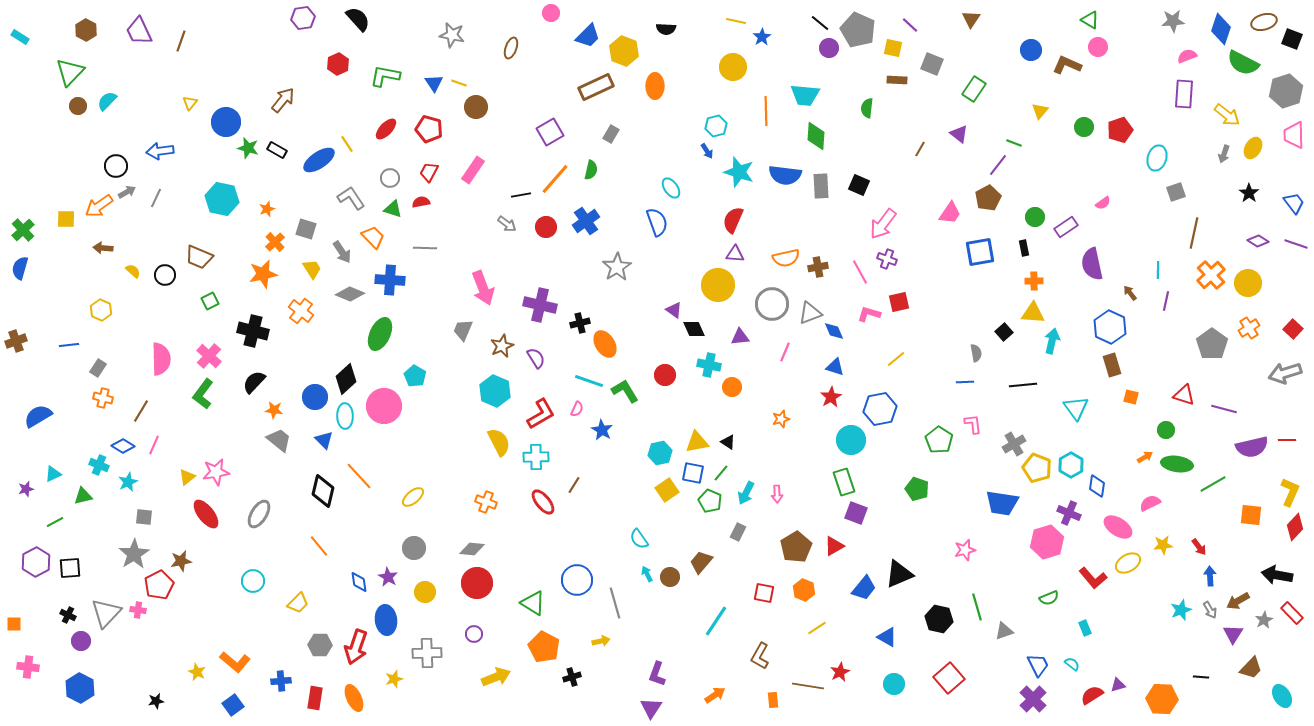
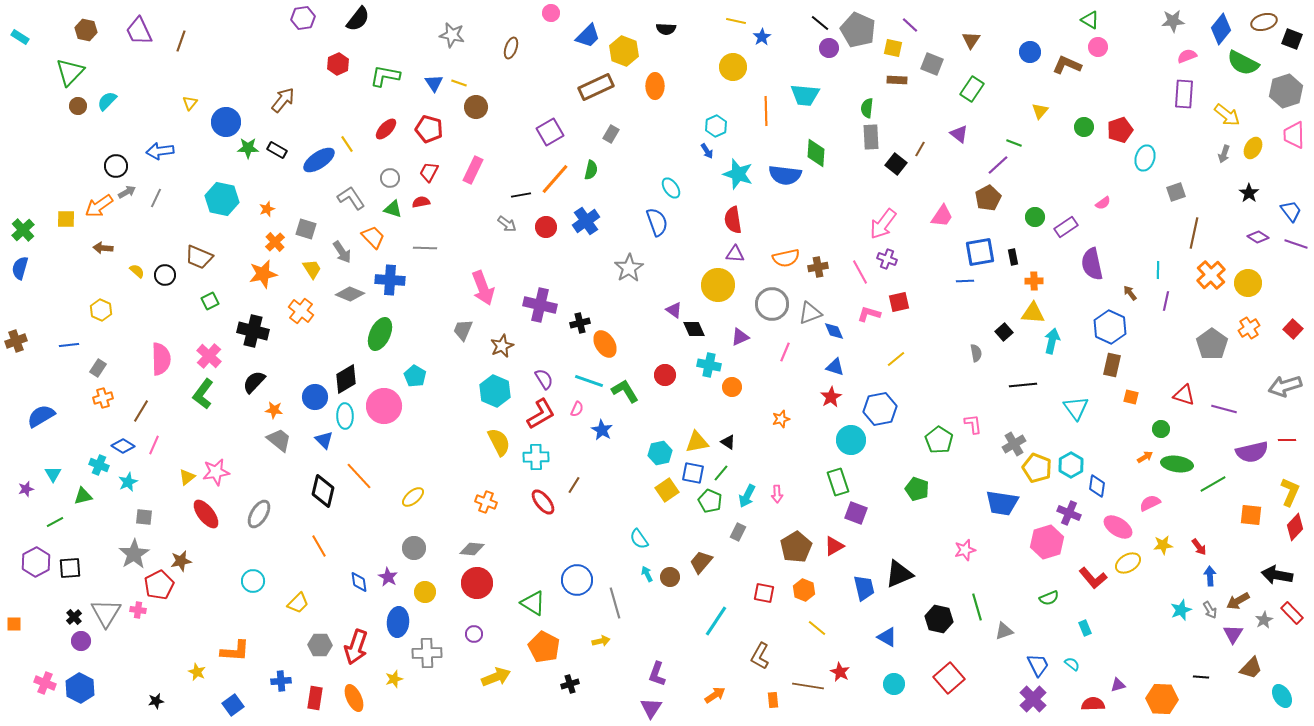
black semicircle at (358, 19): rotated 80 degrees clockwise
brown triangle at (971, 19): moved 21 px down
blue diamond at (1221, 29): rotated 20 degrees clockwise
brown hexagon at (86, 30): rotated 15 degrees counterclockwise
blue circle at (1031, 50): moved 1 px left, 2 px down
green rectangle at (974, 89): moved 2 px left
cyan hexagon at (716, 126): rotated 10 degrees counterclockwise
green diamond at (816, 136): moved 17 px down
green star at (248, 148): rotated 15 degrees counterclockwise
cyan ellipse at (1157, 158): moved 12 px left
purple line at (998, 165): rotated 10 degrees clockwise
pink rectangle at (473, 170): rotated 8 degrees counterclockwise
cyan star at (739, 172): moved 1 px left, 2 px down
black square at (859, 185): moved 37 px right, 21 px up; rotated 15 degrees clockwise
gray rectangle at (821, 186): moved 50 px right, 49 px up
blue trapezoid at (1294, 203): moved 3 px left, 8 px down
pink trapezoid at (950, 213): moved 8 px left, 3 px down
red semicircle at (733, 220): rotated 32 degrees counterclockwise
purple diamond at (1258, 241): moved 4 px up
black rectangle at (1024, 248): moved 11 px left, 9 px down
gray star at (617, 267): moved 12 px right, 1 px down
yellow semicircle at (133, 271): moved 4 px right
purple triangle at (740, 337): rotated 18 degrees counterclockwise
purple semicircle at (536, 358): moved 8 px right, 21 px down
brown rectangle at (1112, 365): rotated 30 degrees clockwise
gray arrow at (1285, 373): moved 13 px down
black diamond at (346, 379): rotated 12 degrees clockwise
blue line at (965, 382): moved 101 px up
orange cross at (103, 398): rotated 30 degrees counterclockwise
blue semicircle at (38, 416): moved 3 px right
green circle at (1166, 430): moved 5 px left, 1 px up
purple semicircle at (1252, 447): moved 5 px down
cyan triangle at (53, 474): rotated 36 degrees counterclockwise
green rectangle at (844, 482): moved 6 px left
cyan arrow at (746, 493): moved 1 px right, 3 px down
orange line at (319, 546): rotated 10 degrees clockwise
blue trapezoid at (864, 588): rotated 52 degrees counterclockwise
gray triangle at (106, 613): rotated 12 degrees counterclockwise
black cross at (68, 615): moved 6 px right, 2 px down; rotated 21 degrees clockwise
blue ellipse at (386, 620): moved 12 px right, 2 px down; rotated 12 degrees clockwise
yellow line at (817, 628): rotated 72 degrees clockwise
orange L-shape at (235, 662): moved 11 px up; rotated 36 degrees counterclockwise
pink cross at (28, 667): moved 17 px right, 16 px down; rotated 15 degrees clockwise
red star at (840, 672): rotated 18 degrees counterclockwise
black cross at (572, 677): moved 2 px left, 7 px down
red semicircle at (1092, 695): moved 1 px right, 9 px down; rotated 30 degrees clockwise
